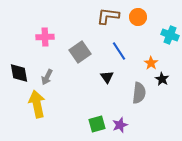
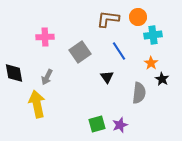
brown L-shape: moved 3 px down
cyan cross: moved 17 px left; rotated 30 degrees counterclockwise
black diamond: moved 5 px left
